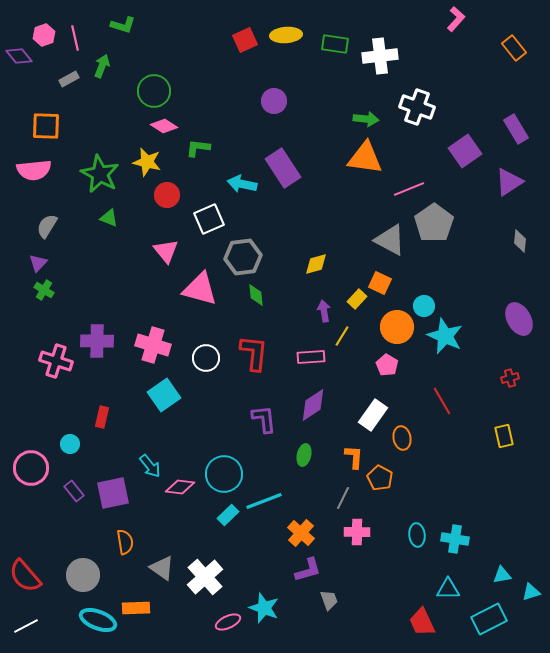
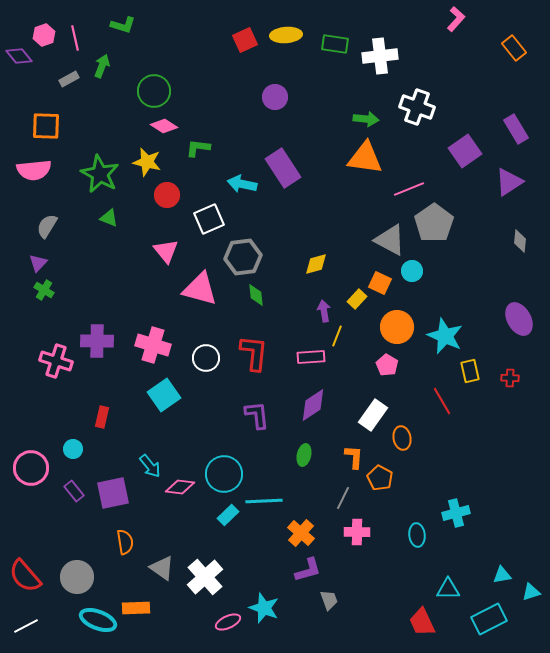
purple circle at (274, 101): moved 1 px right, 4 px up
cyan circle at (424, 306): moved 12 px left, 35 px up
yellow line at (342, 336): moved 5 px left; rotated 10 degrees counterclockwise
red cross at (510, 378): rotated 18 degrees clockwise
purple L-shape at (264, 419): moved 7 px left, 4 px up
yellow rectangle at (504, 436): moved 34 px left, 65 px up
cyan circle at (70, 444): moved 3 px right, 5 px down
cyan line at (264, 501): rotated 18 degrees clockwise
cyan cross at (455, 539): moved 1 px right, 26 px up; rotated 24 degrees counterclockwise
gray circle at (83, 575): moved 6 px left, 2 px down
